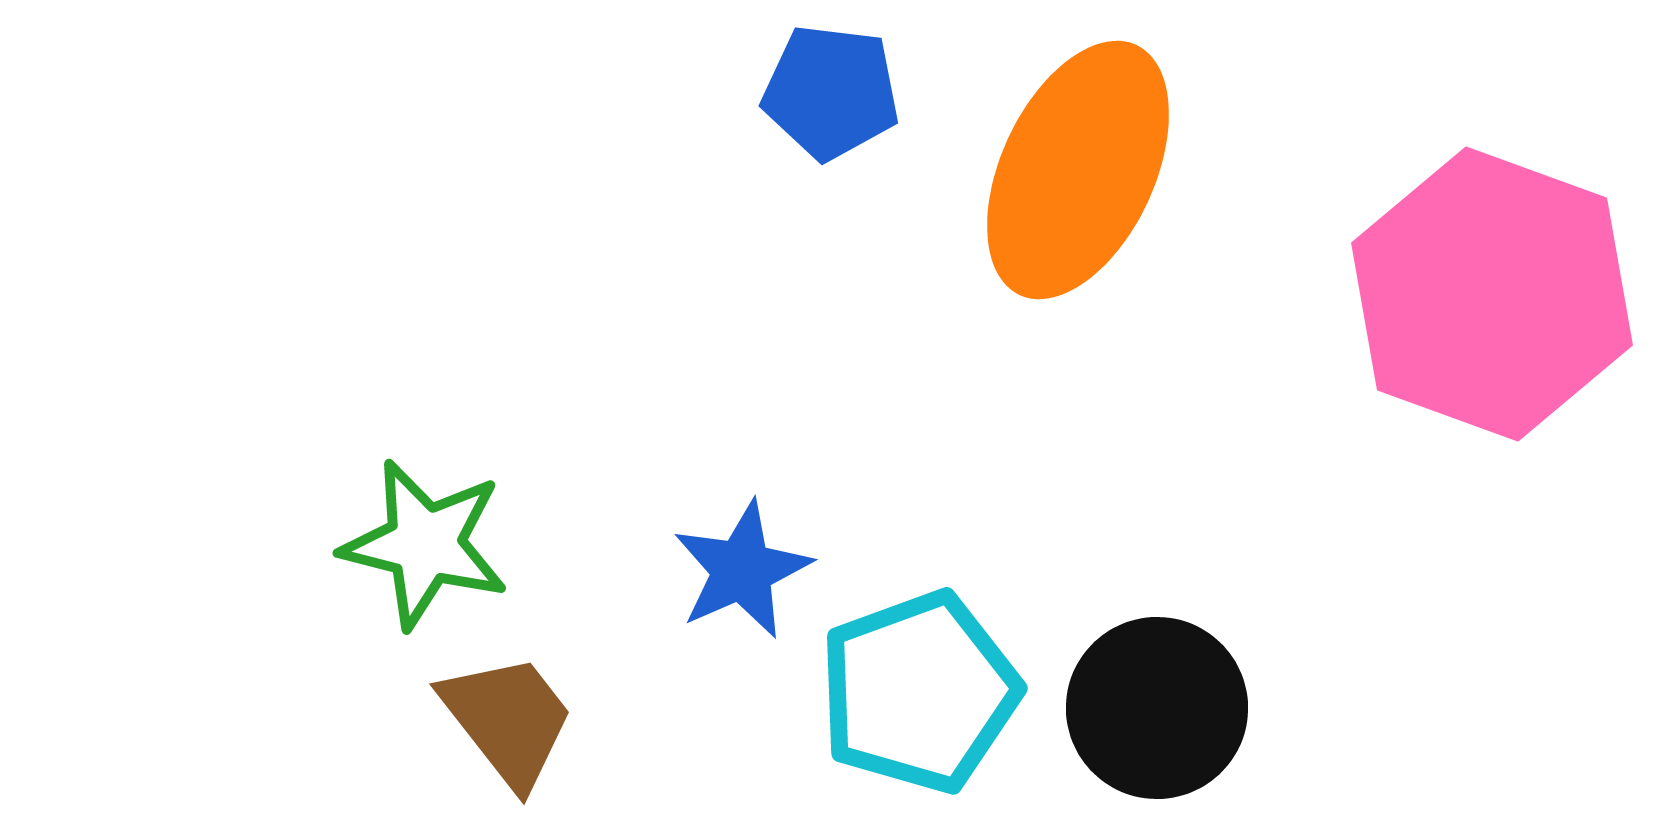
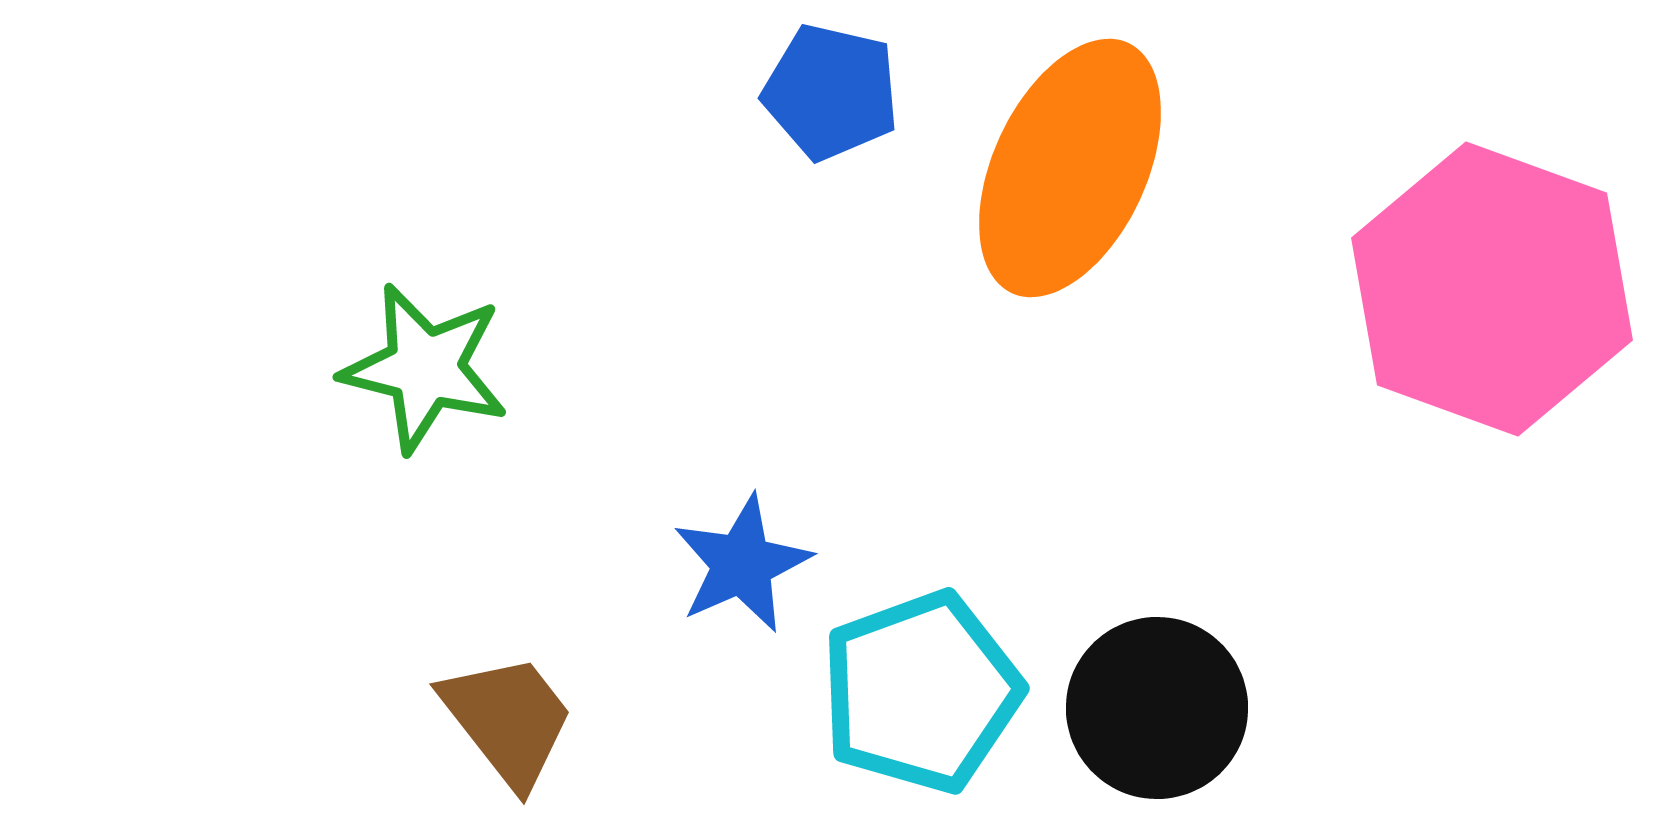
blue pentagon: rotated 6 degrees clockwise
orange ellipse: moved 8 px left, 2 px up
pink hexagon: moved 5 px up
green star: moved 176 px up
blue star: moved 6 px up
cyan pentagon: moved 2 px right
